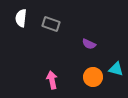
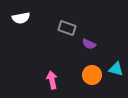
white semicircle: rotated 108 degrees counterclockwise
gray rectangle: moved 16 px right, 4 px down
orange circle: moved 1 px left, 2 px up
